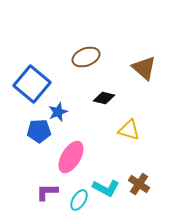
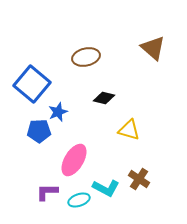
brown ellipse: rotated 8 degrees clockwise
brown triangle: moved 9 px right, 20 px up
pink ellipse: moved 3 px right, 3 px down
brown cross: moved 5 px up
cyan ellipse: rotated 40 degrees clockwise
